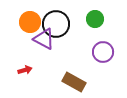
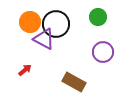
green circle: moved 3 px right, 2 px up
red arrow: rotated 24 degrees counterclockwise
